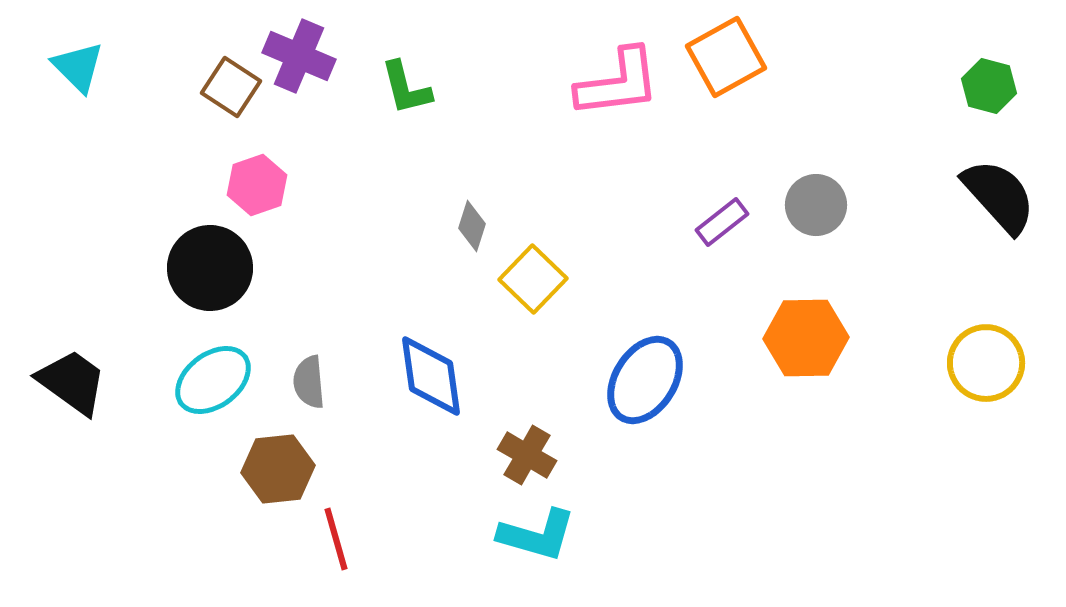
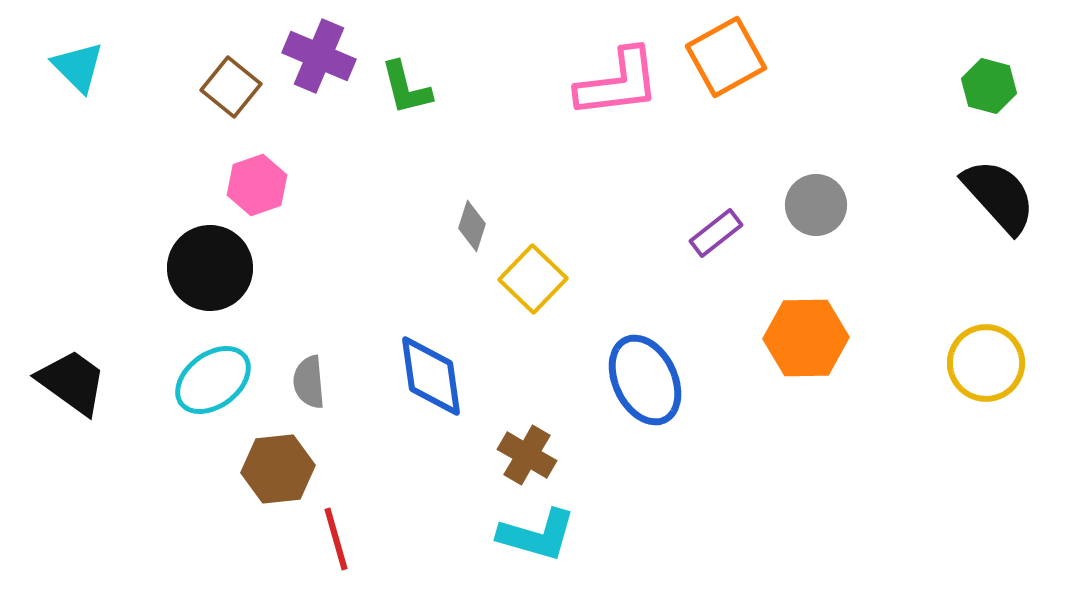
purple cross: moved 20 px right
brown square: rotated 6 degrees clockwise
purple rectangle: moved 6 px left, 11 px down
blue ellipse: rotated 58 degrees counterclockwise
